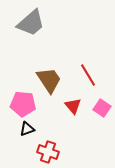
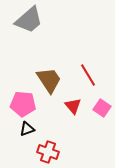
gray trapezoid: moved 2 px left, 3 px up
